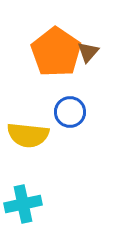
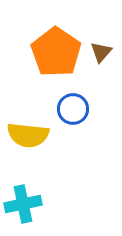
brown triangle: moved 13 px right
blue circle: moved 3 px right, 3 px up
